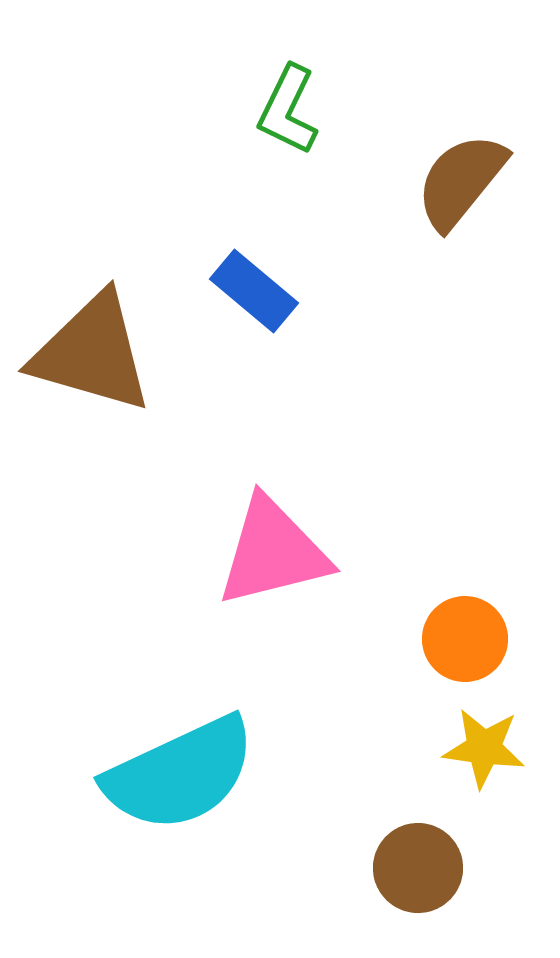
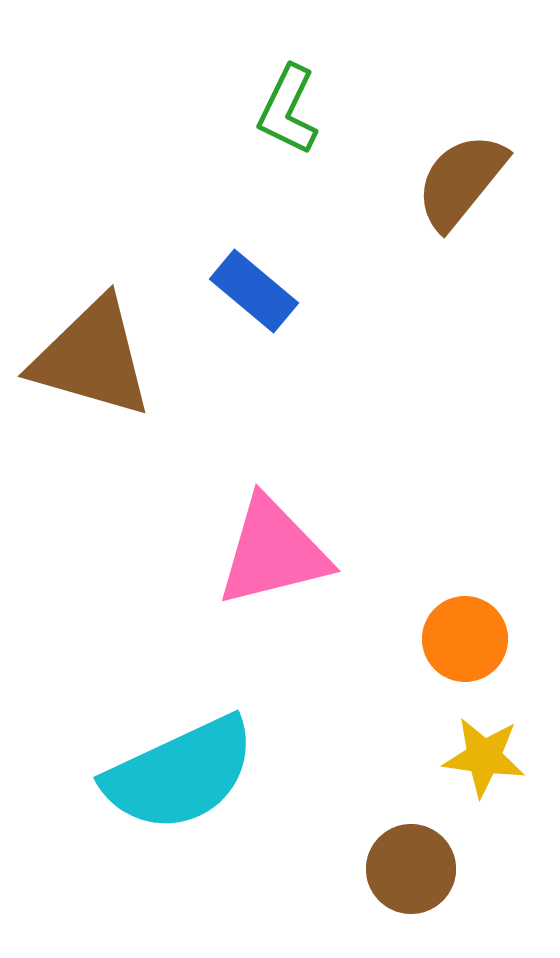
brown triangle: moved 5 px down
yellow star: moved 9 px down
brown circle: moved 7 px left, 1 px down
